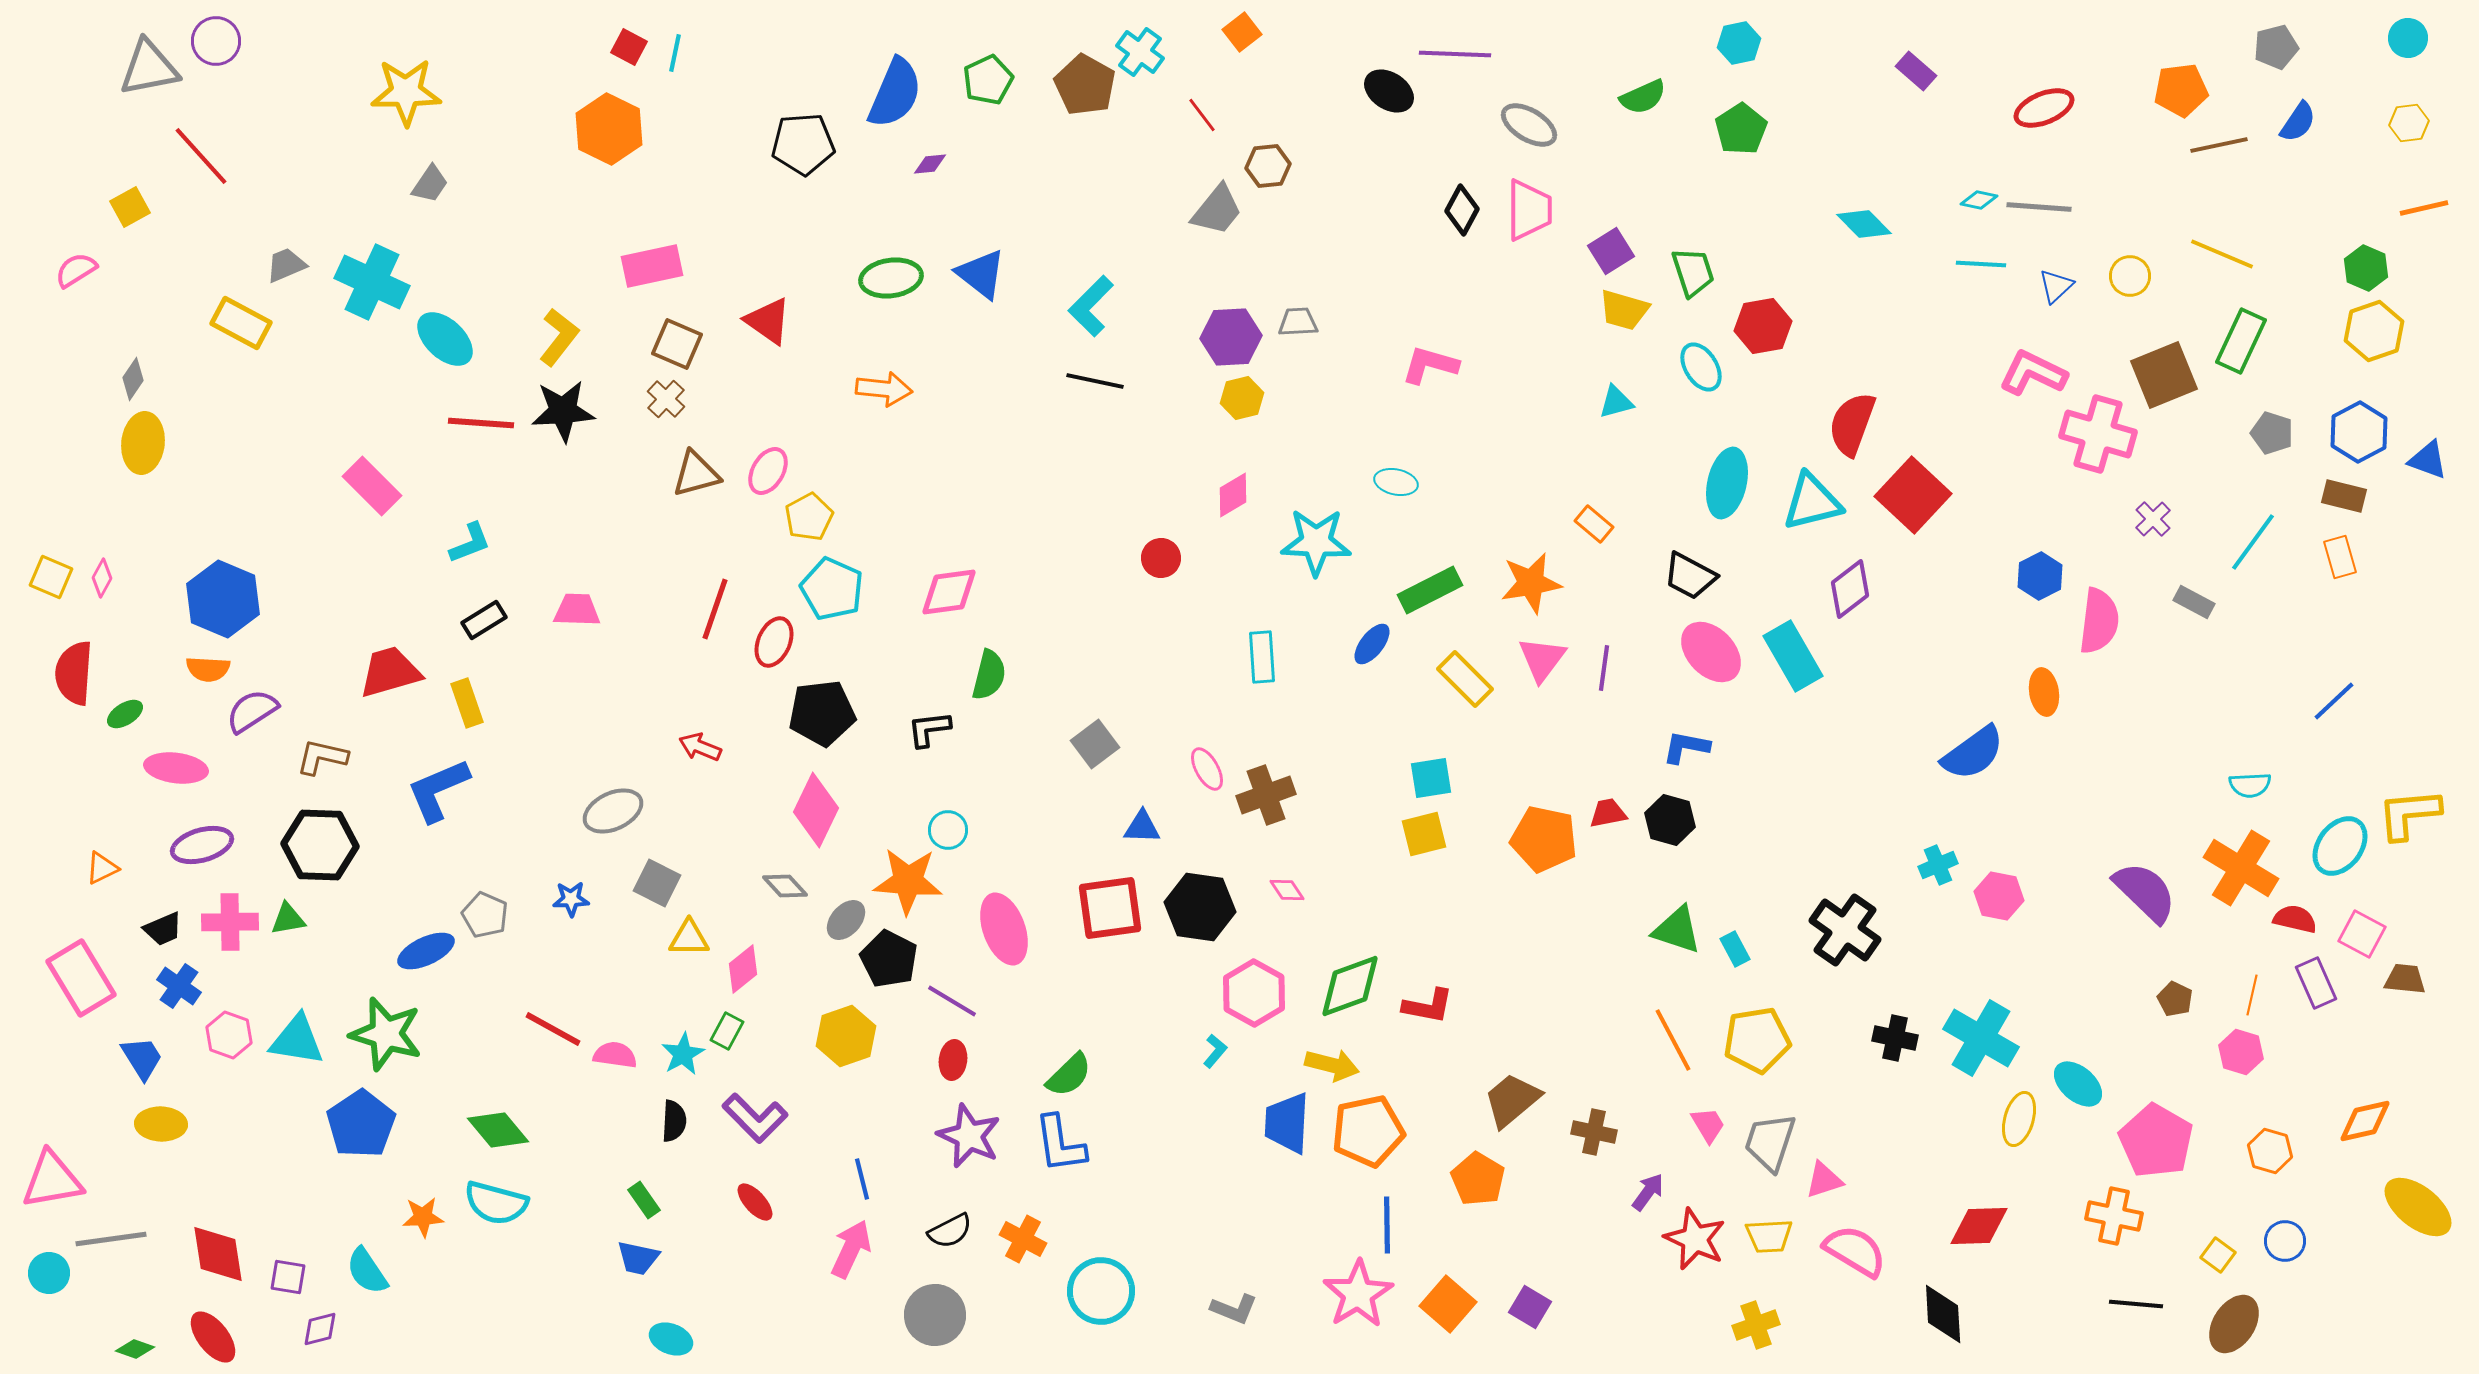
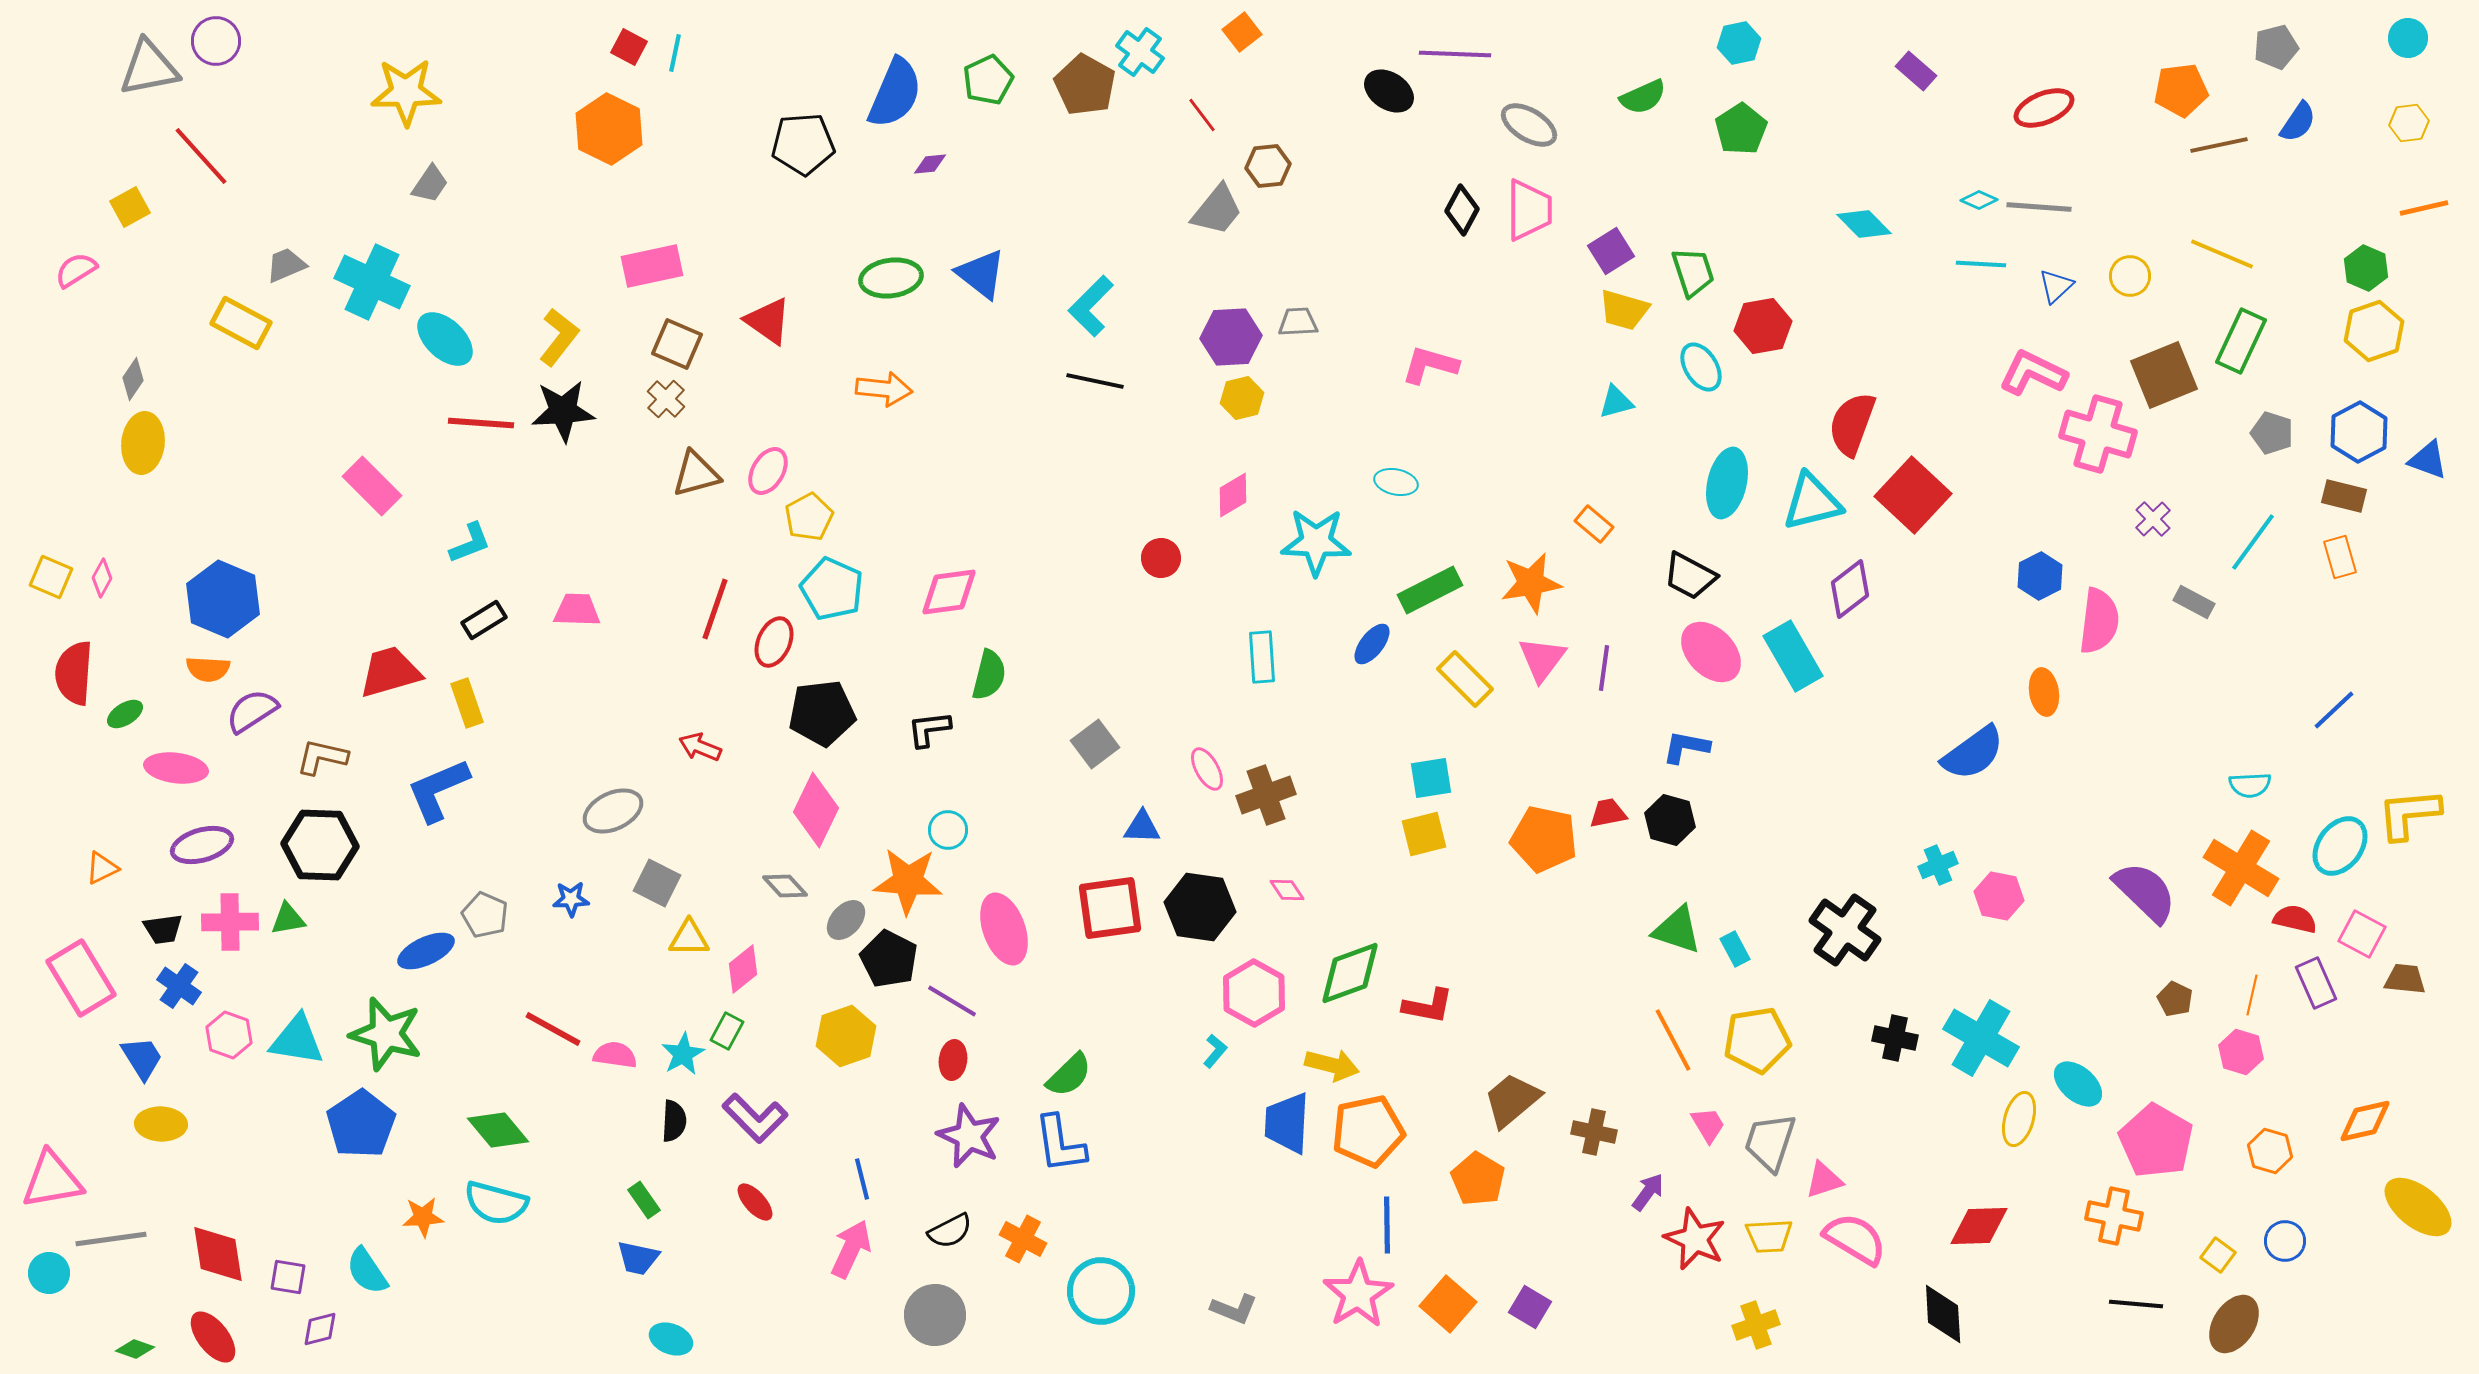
cyan diamond at (1979, 200): rotated 12 degrees clockwise
blue line at (2334, 701): moved 9 px down
black trapezoid at (163, 929): rotated 15 degrees clockwise
green diamond at (1350, 986): moved 13 px up
pink semicircle at (1855, 1251): moved 12 px up
